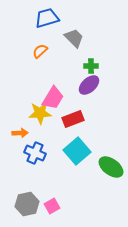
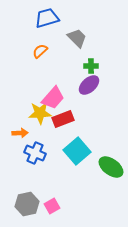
gray trapezoid: moved 3 px right
pink trapezoid: rotated 10 degrees clockwise
red rectangle: moved 10 px left
